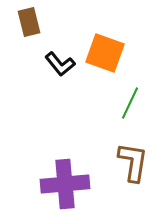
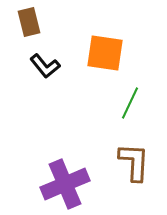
orange square: rotated 12 degrees counterclockwise
black L-shape: moved 15 px left, 2 px down
brown L-shape: moved 1 px right; rotated 6 degrees counterclockwise
purple cross: rotated 18 degrees counterclockwise
